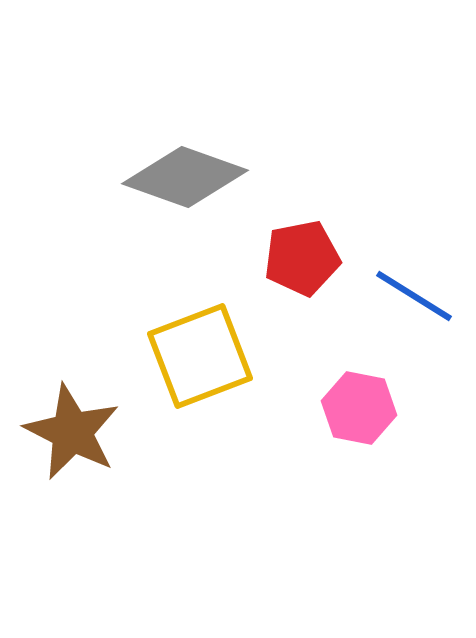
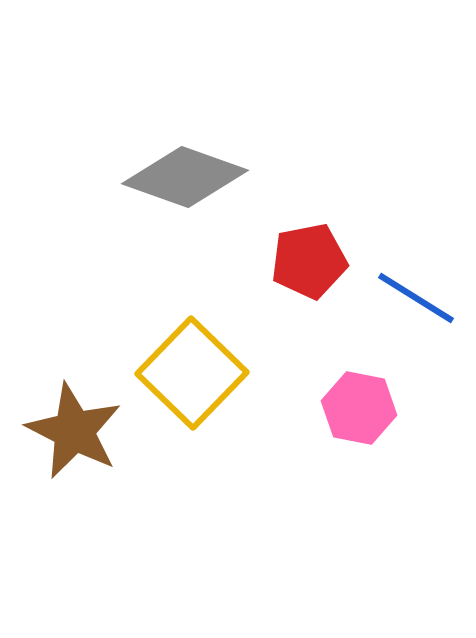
red pentagon: moved 7 px right, 3 px down
blue line: moved 2 px right, 2 px down
yellow square: moved 8 px left, 17 px down; rotated 25 degrees counterclockwise
brown star: moved 2 px right, 1 px up
